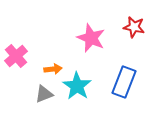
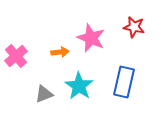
orange arrow: moved 7 px right, 17 px up
blue rectangle: rotated 8 degrees counterclockwise
cyan star: moved 2 px right
